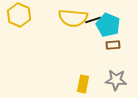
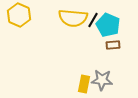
black line: rotated 42 degrees counterclockwise
gray star: moved 14 px left
yellow rectangle: moved 1 px right
